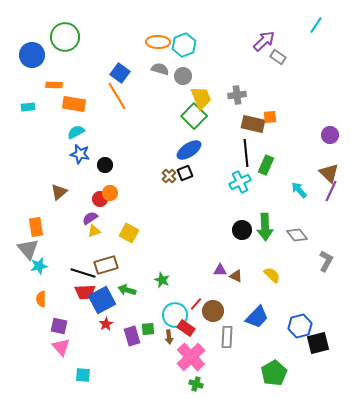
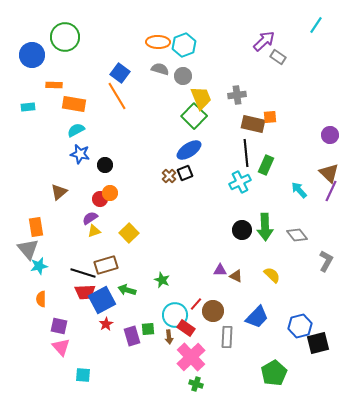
cyan semicircle at (76, 132): moved 2 px up
yellow square at (129, 233): rotated 18 degrees clockwise
